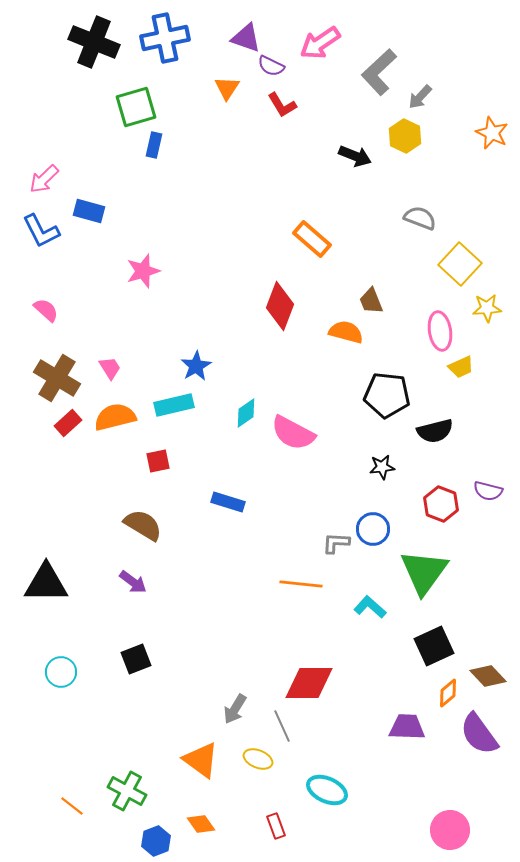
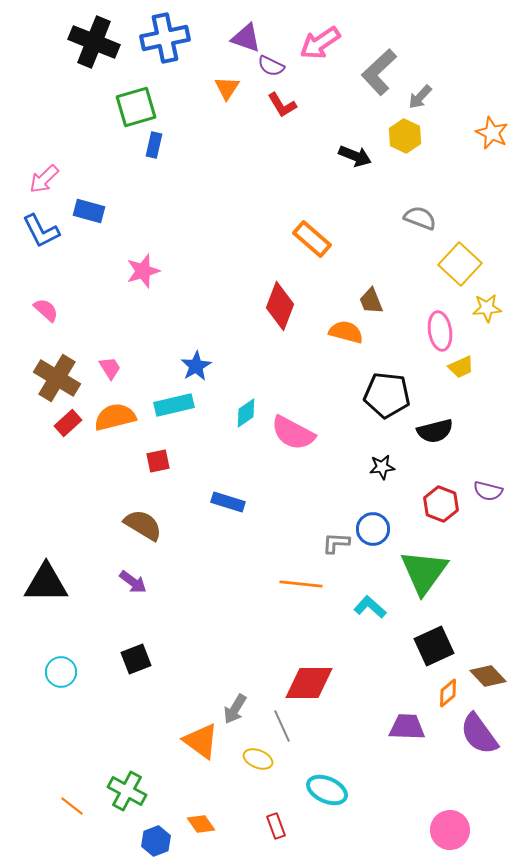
orange triangle at (201, 760): moved 19 px up
